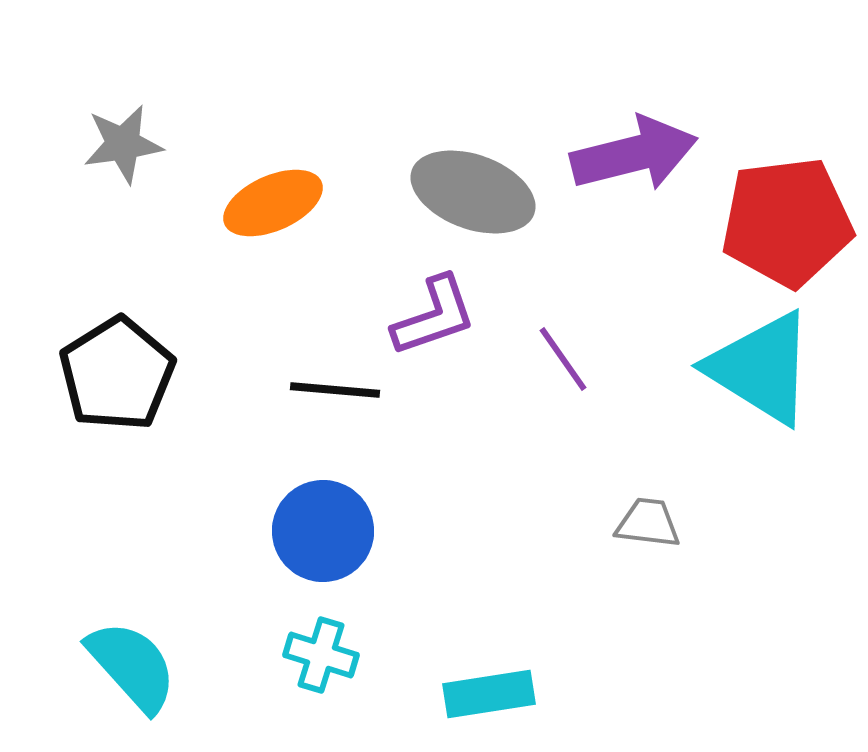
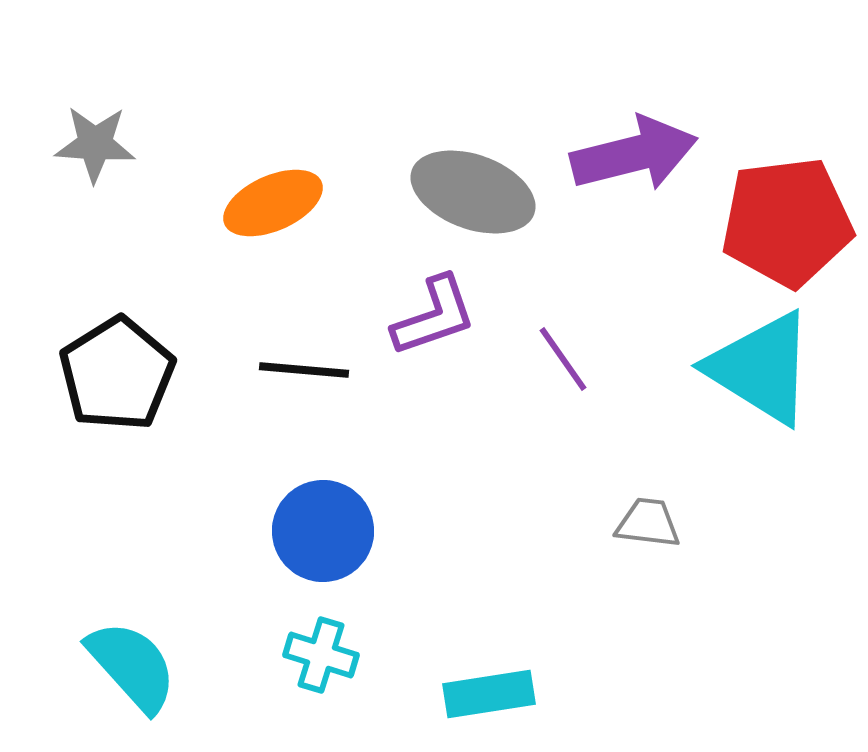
gray star: moved 28 px left; rotated 12 degrees clockwise
black line: moved 31 px left, 20 px up
